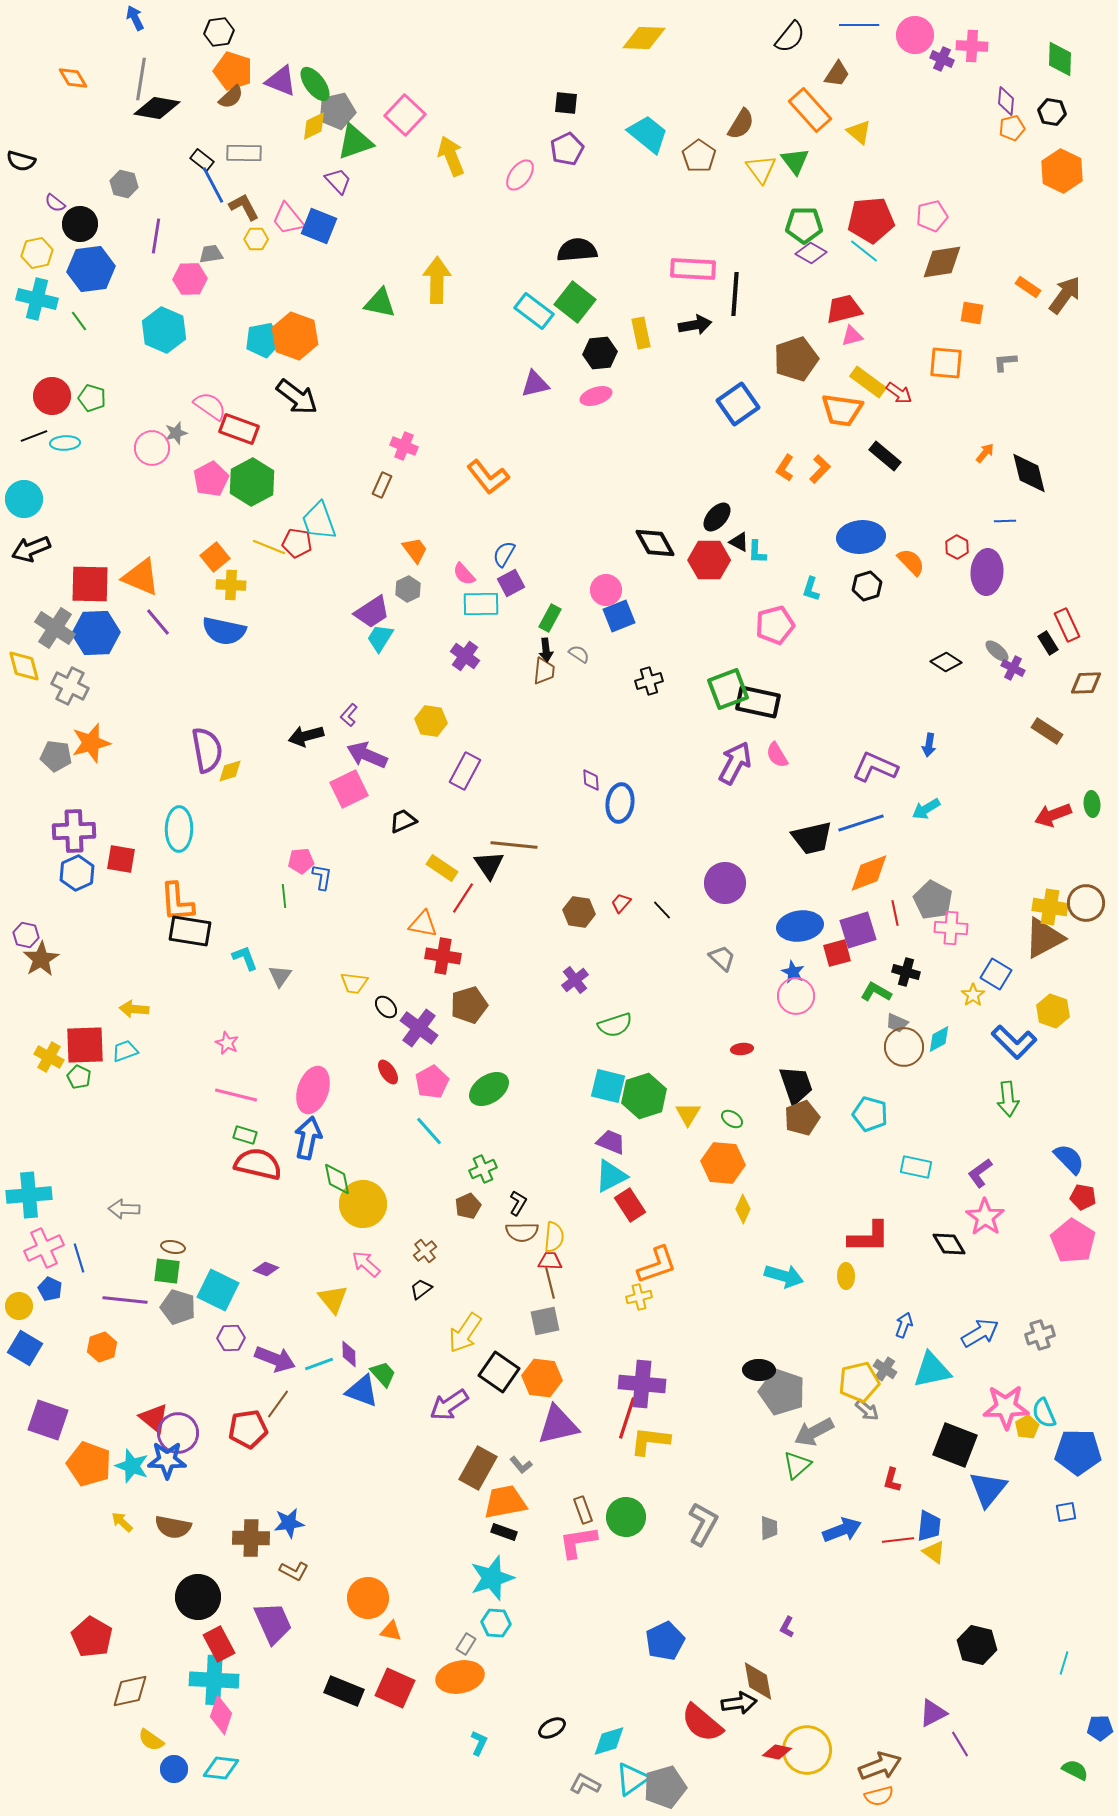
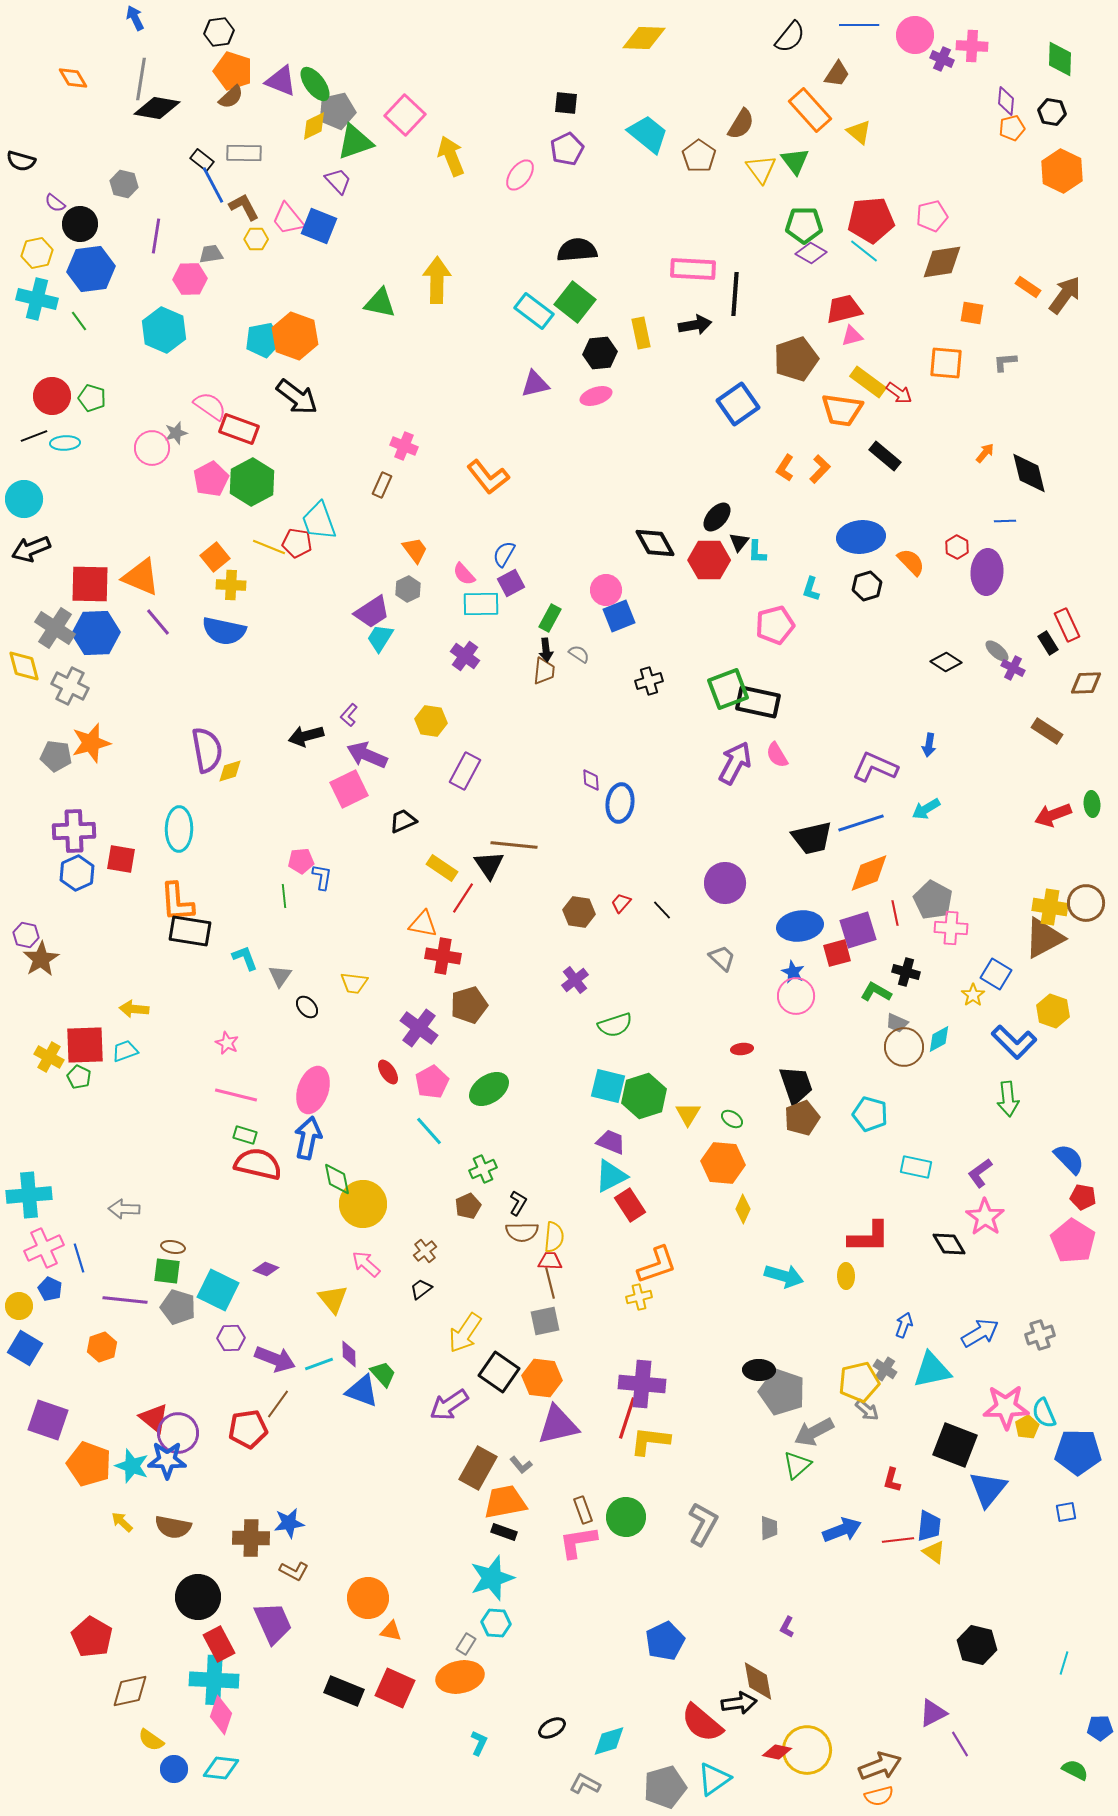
black triangle at (739, 542): rotated 40 degrees clockwise
black ellipse at (386, 1007): moved 79 px left
cyan triangle at (632, 1779): moved 82 px right
